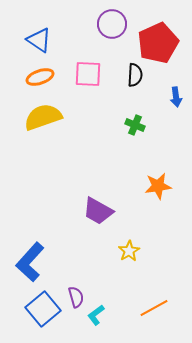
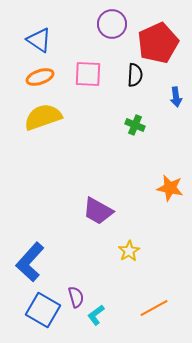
orange star: moved 12 px right, 2 px down; rotated 20 degrees clockwise
blue square: moved 1 px down; rotated 20 degrees counterclockwise
